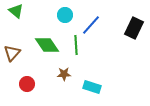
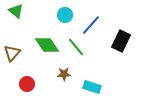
black rectangle: moved 13 px left, 13 px down
green line: moved 2 px down; rotated 36 degrees counterclockwise
